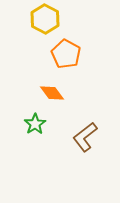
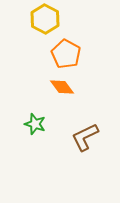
orange diamond: moved 10 px right, 6 px up
green star: rotated 20 degrees counterclockwise
brown L-shape: rotated 12 degrees clockwise
